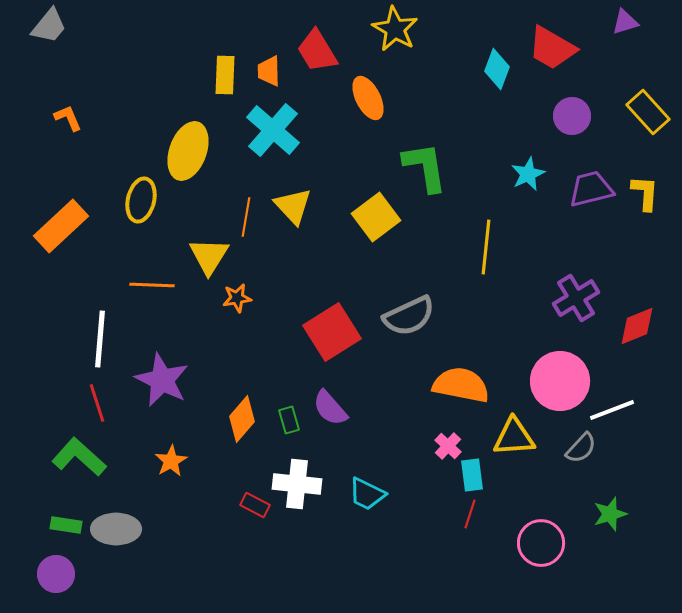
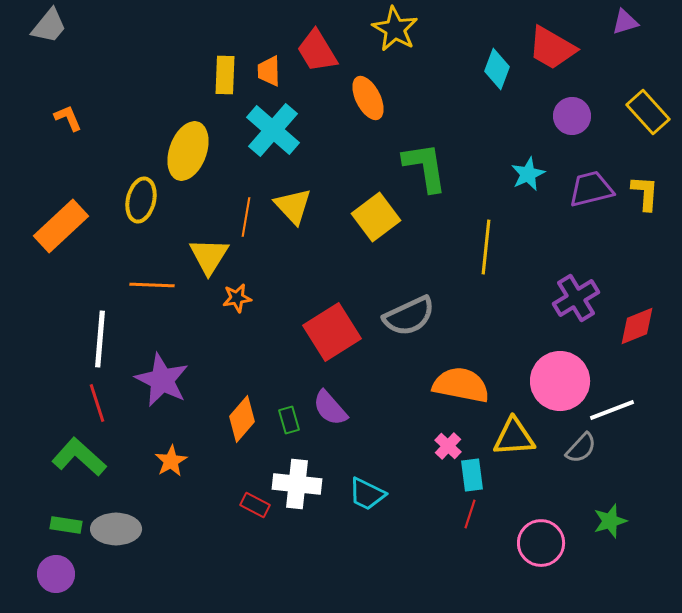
green star at (610, 514): moved 7 px down
